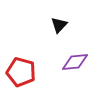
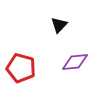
red pentagon: moved 4 px up
